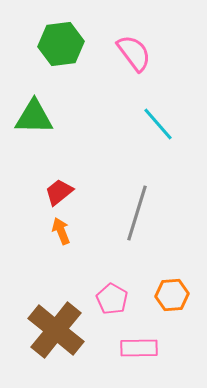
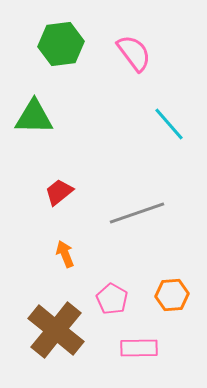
cyan line: moved 11 px right
gray line: rotated 54 degrees clockwise
orange arrow: moved 4 px right, 23 px down
